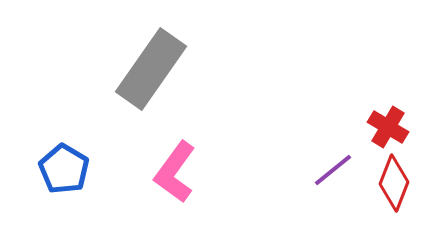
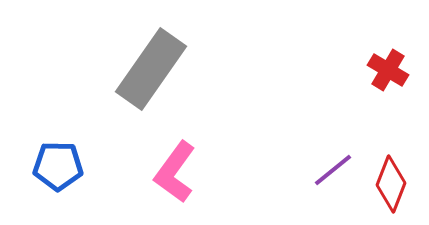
red cross: moved 57 px up
blue pentagon: moved 6 px left, 3 px up; rotated 30 degrees counterclockwise
red diamond: moved 3 px left, 1 px down
